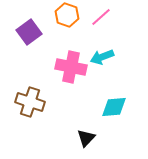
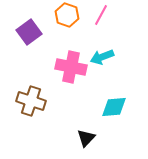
pink line: moved 2 px up; rotated 20 degrees counterclockwise
brown cross: moved 1 px right, 1 px up
